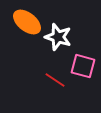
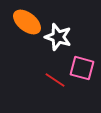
pink square: moved 1 px left, 2 px down
